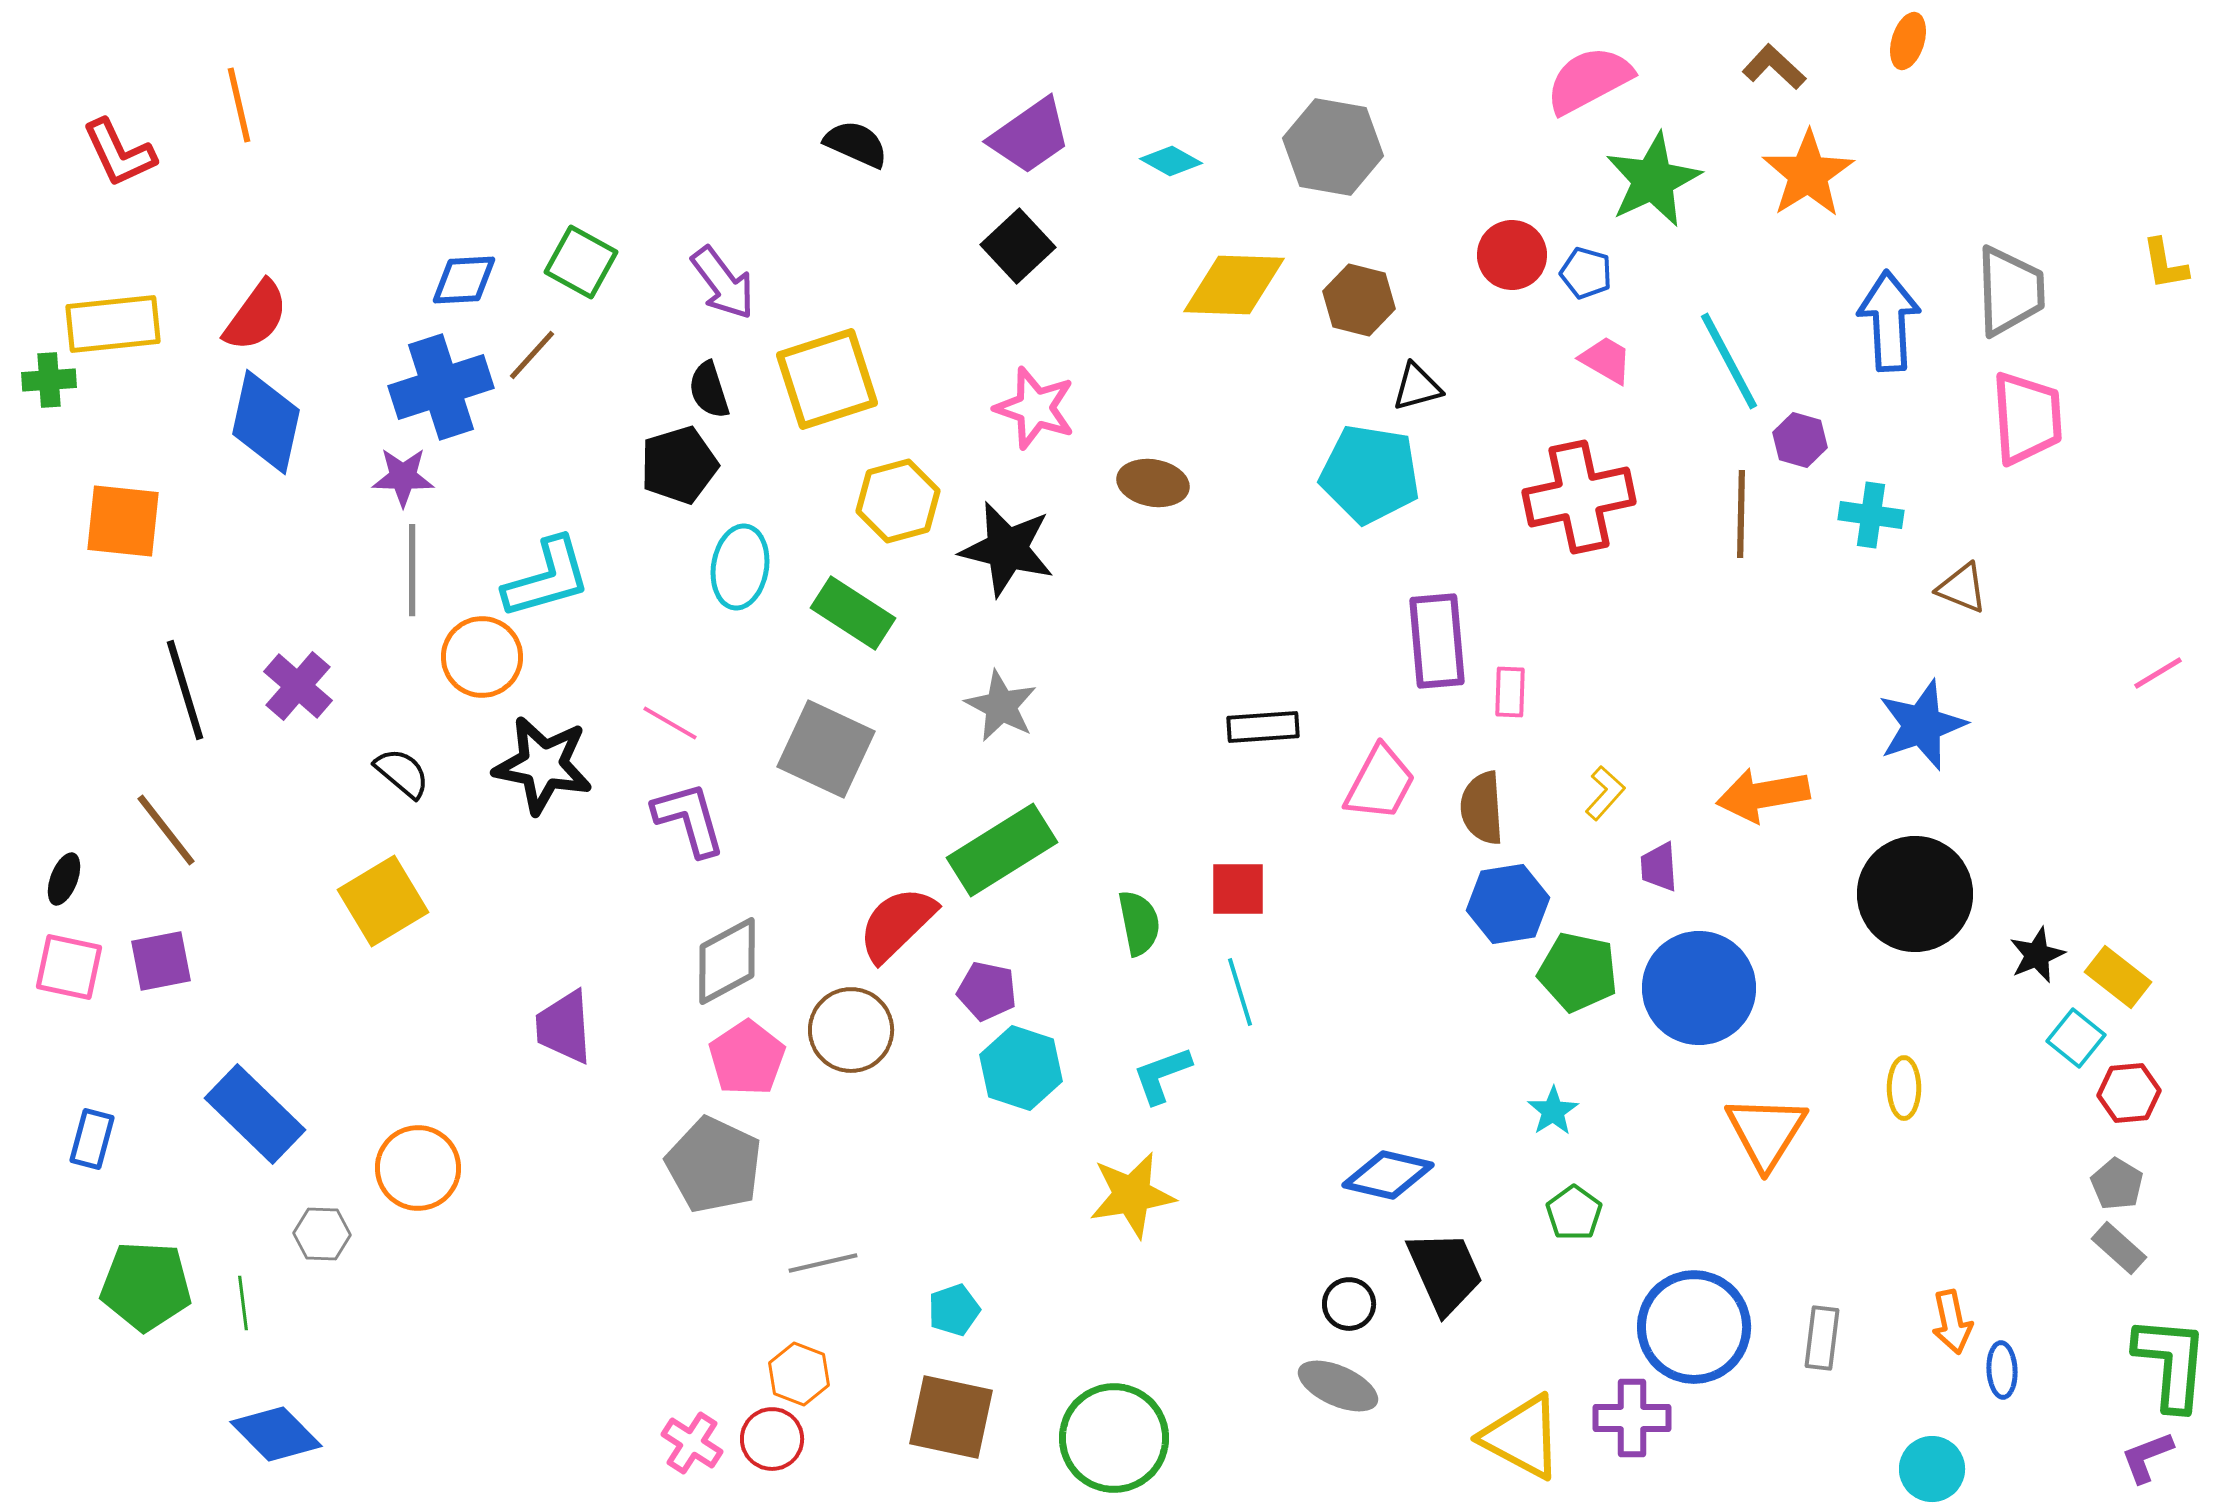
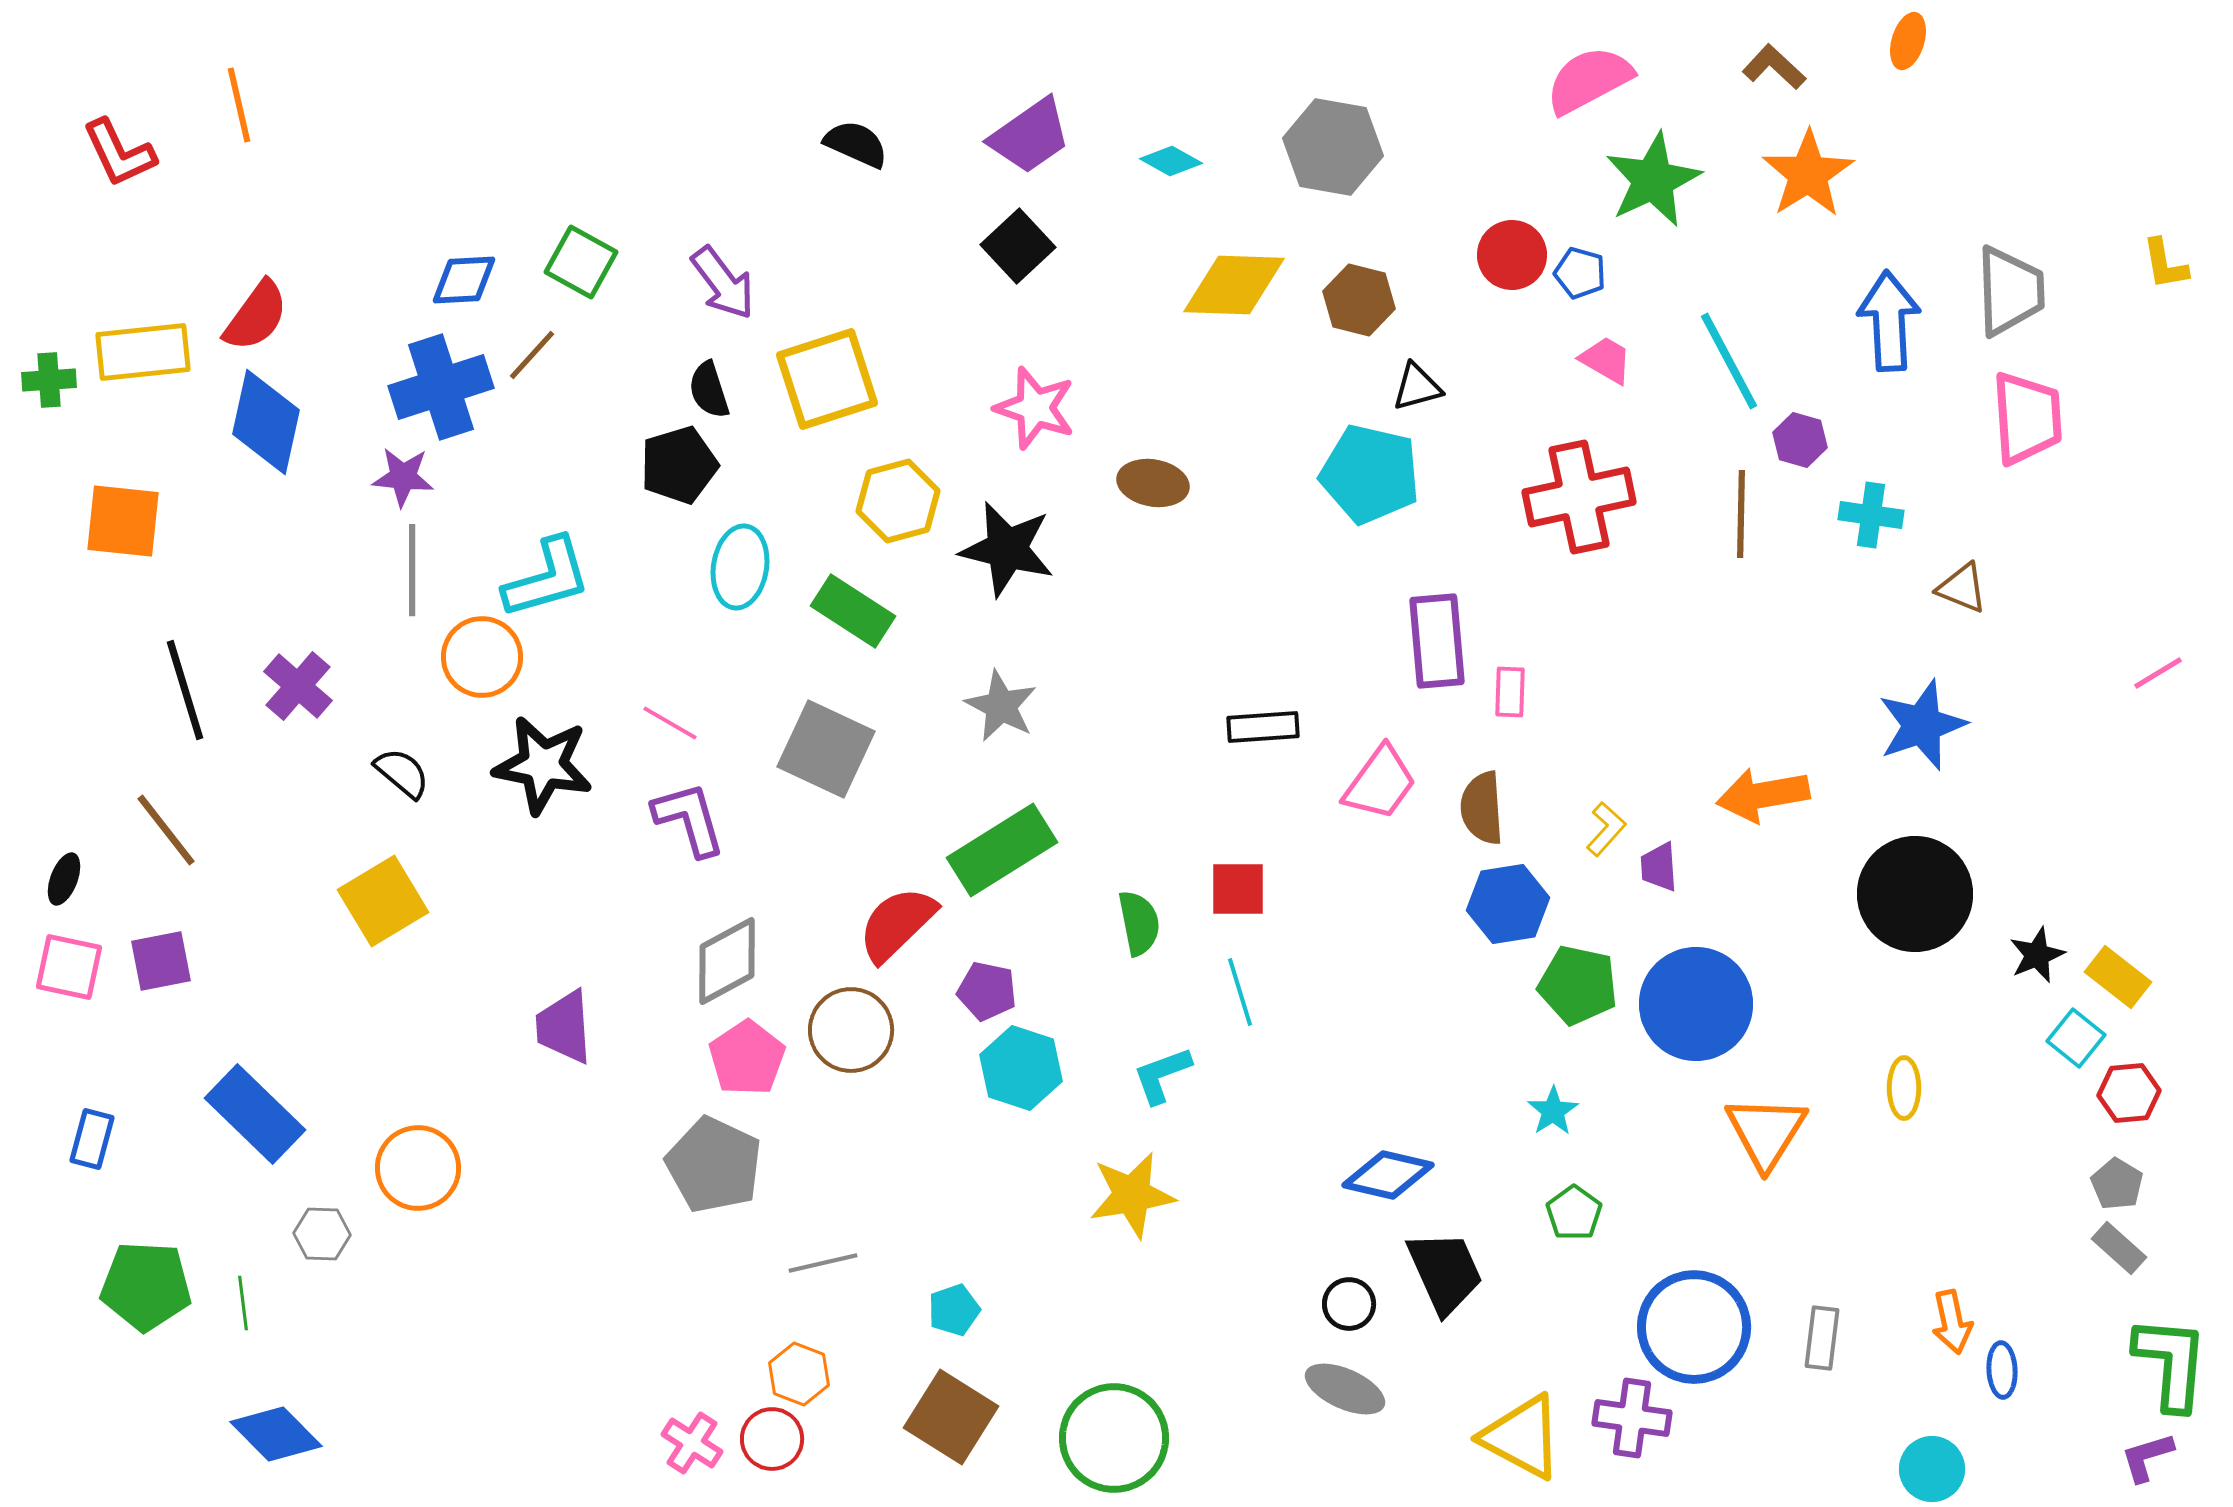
blue pentagon at (1586, 273): moved 6 px left
yellow rectangle at (113, 324): moved 30 px right, 28 px down
cyan pentagon at (1370, 474): rotated 4 degrees clockwise
purple star at (403, 477): rotated 4 degrees clockwise
green rectangle at (853, 613): moved 2 px up
pink trapezoid at (1380, 783): rotated 8 degrees clockwise
yellow L-shape at (1605, 793): moved 1 px right, 36 px down
green pentagon at (1578, 972): moved 13 px down
blue circle at (1699, 988): moved 3 px left, 16 px down
gray ellipse at (1338, 1386): moved 7 px right, 3 px down
brown square at (951, 1417): rotated 20 degrees clockwise
purple cross at (1632, 1418): rotated 8 degrees clockwise
purple L-shape at (2147, 1457): rotated 4 degrees clockwise
